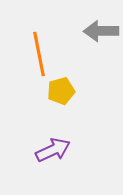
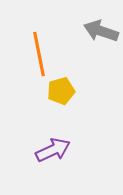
gray arrow: rotated 20 degrees clockwise
